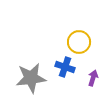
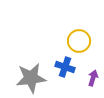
yellow circle: moved 1 px up
